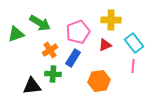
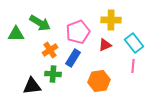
green triangle: rotated 18 degrees clockwise
